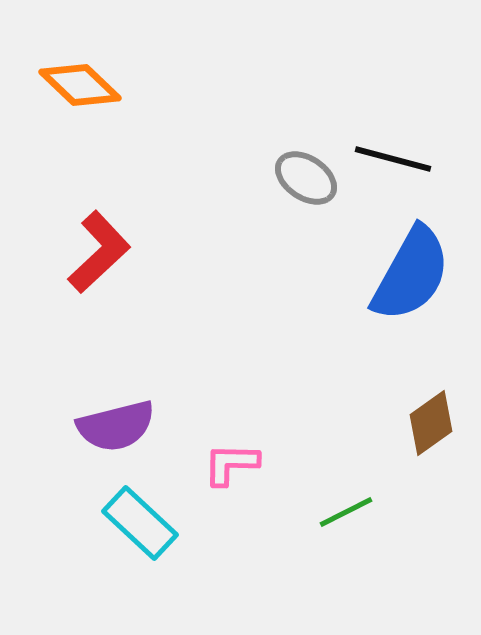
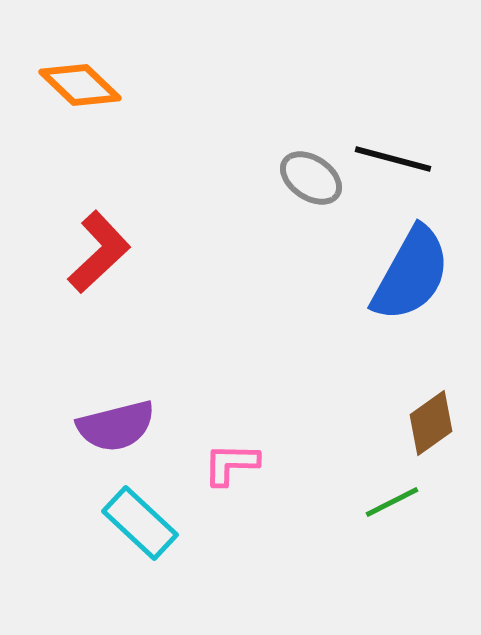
gray ellipse: moved 5 px right
green line: moved 46 px right, 10 px up
